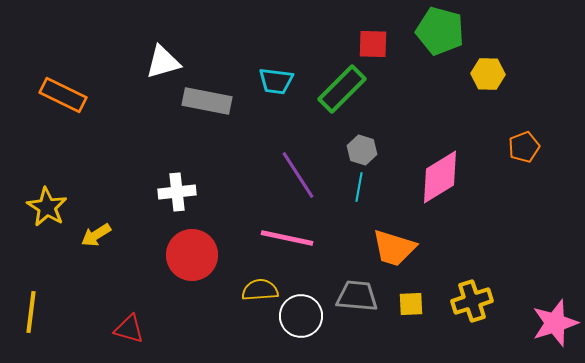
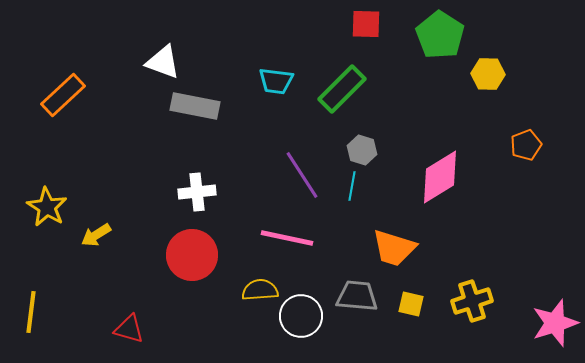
green pentagon: moved 4 px down; rotated 18 degrees clockwise
red square: moved 7 px left, 20 px up
white triangle: rotated 36 degrees clockwise
orange rectangle: rotated 69 degrees counterclockwise
gray rectangle: moved 12 px left, 5 px down
orange pentagon: moved 2 px right, 2 px up
purple line: moved 4 px right
cyan line: moved 7 px left, 1 px up
white cross: moved 20 px right
yellow square: rotated 16 degrees clockwise
